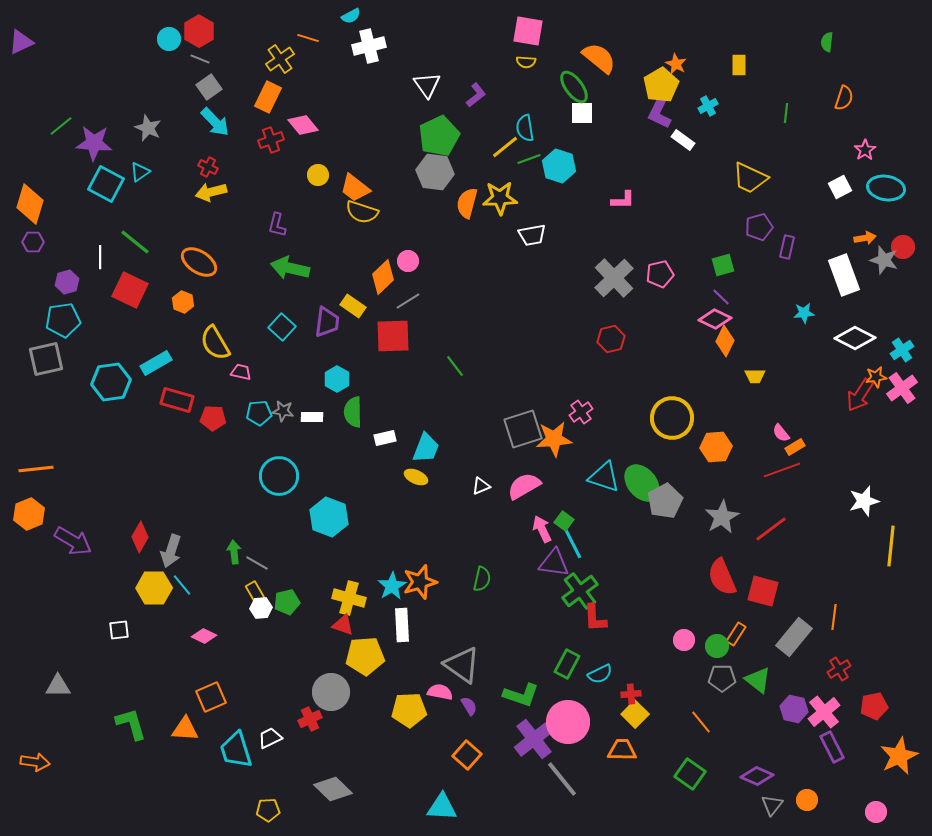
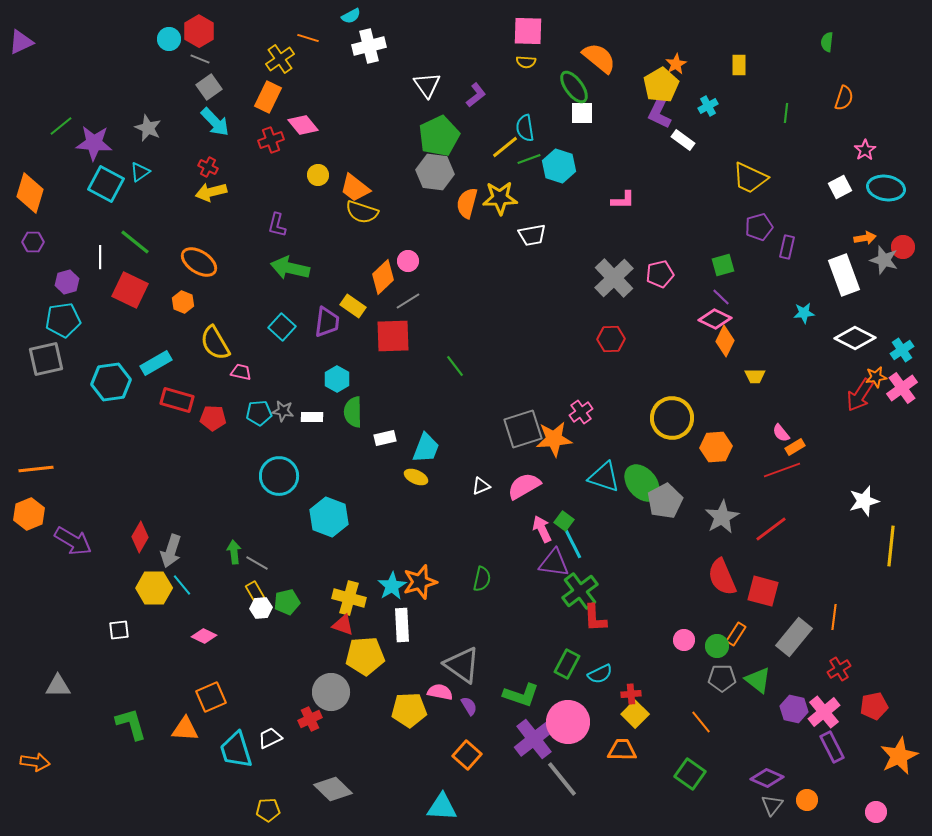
pink square at (528, 31): rotated 8 degrees counterclockwise
orange star at (676, 64): rotated 15 degrees clockwise
orange diamond at (30, 204): moved 11 px up
red hexagon at (611, 339): rotated 12 degrees clockwise
purple diamond at (757, 776): moved 10 px right, 2 px down
